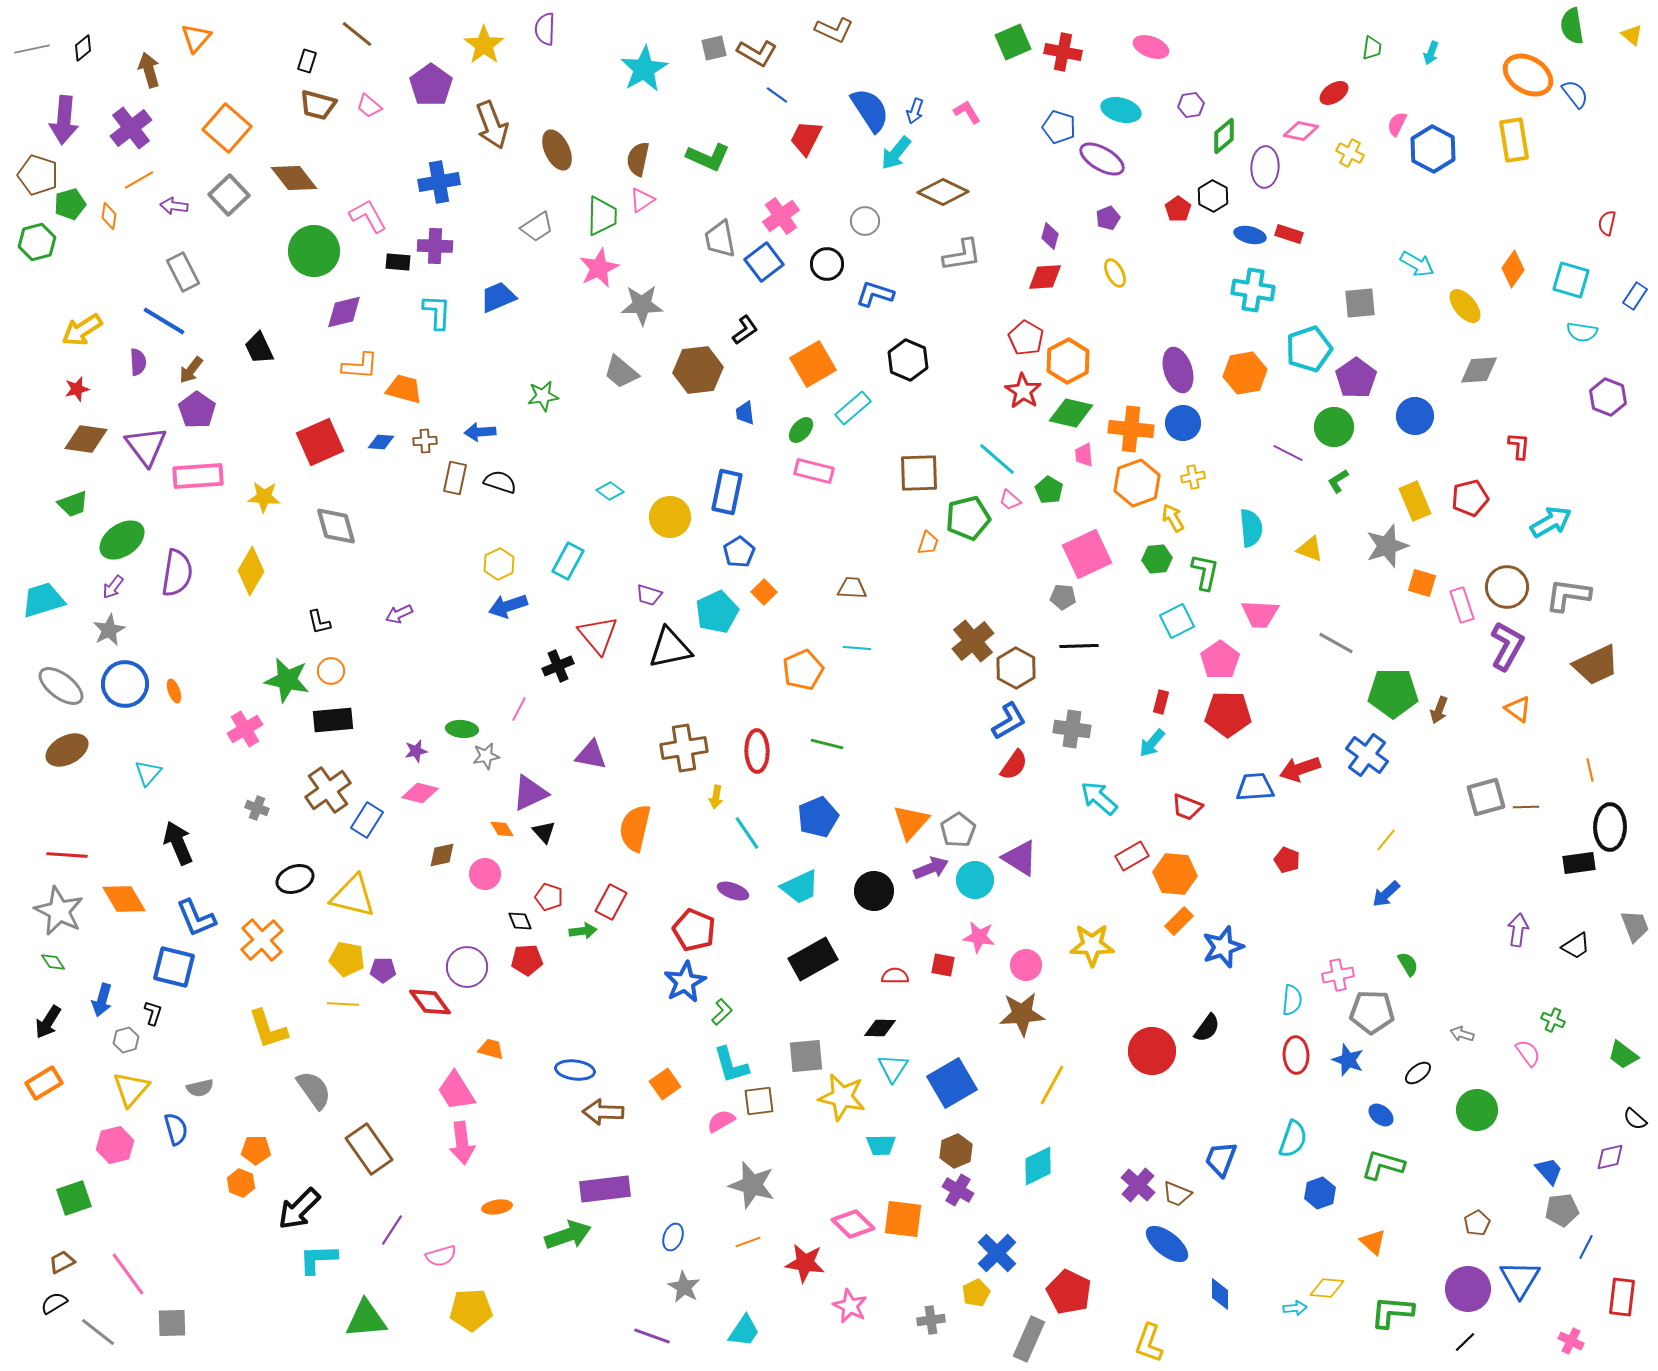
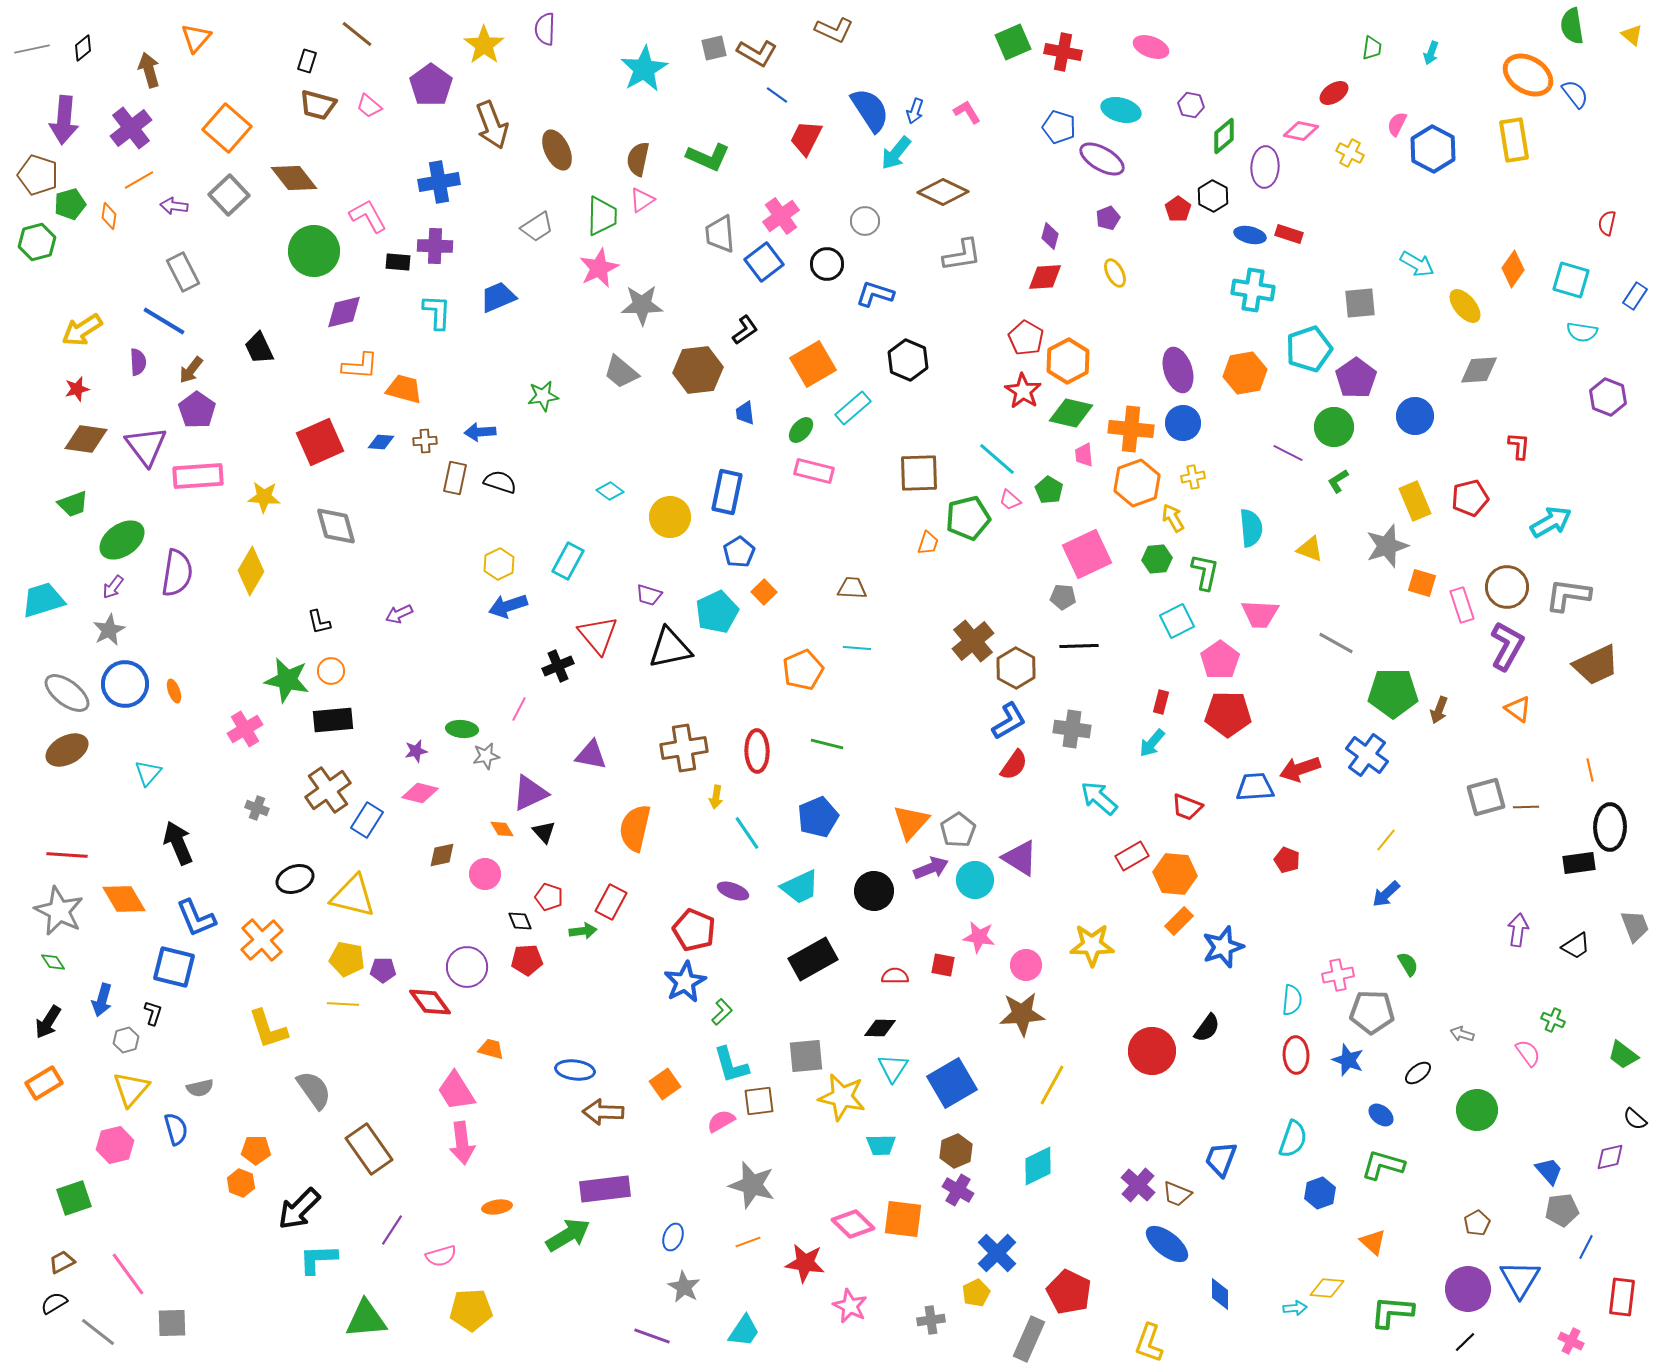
purple hexagon at (1191, 105): rotated 20 degrees clockwise
gray trapezoid at (720, 239): moved 5 px up; rotated 6 degrees clockwise
gray ellipse at (61, 686): moved 6 px right, 7 px down
green arrow at (568, 1235): rotated 12 degrees counterclockwise
